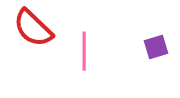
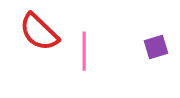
red semicircle: moved 6 px right, 4 px down
